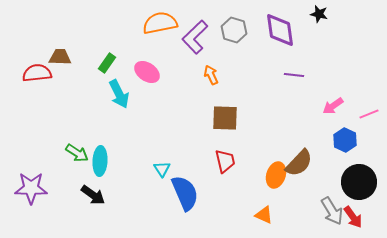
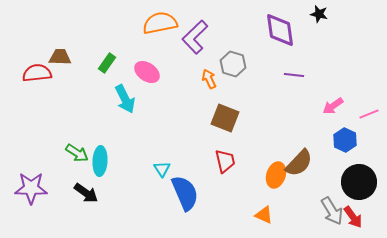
gray hexagon: moved 1 px left, 34 px down
orange arrow: moved 2 px left, 4 px down
cyan arrow: moved 6 px right, 5 px down
brown square: rotated 20 degrees clockwise
black arrow: moved 7 px left, 2 px up
